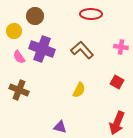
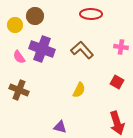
yellow circle: moved 1 px right, 6 px up
red arrow: rotated 40 degrees counterclockwise
